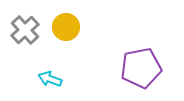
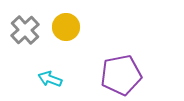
purple pentagon: moved 20 px left, 7 px down
